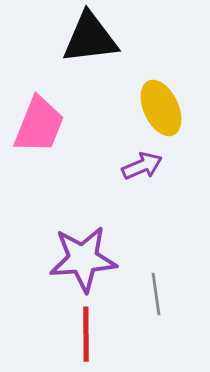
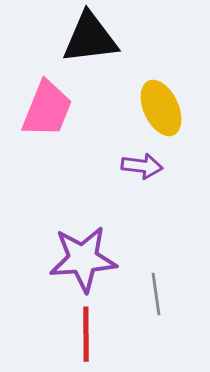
pink trapezoid: moved 8 px right, 16 px up
purple arrow: rotated 30 degrees clockwise
